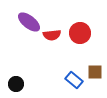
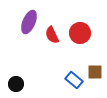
purple ellipse: rotated 75 degrees clockwise
red semicircle: rotated 72 degrees clockwise
